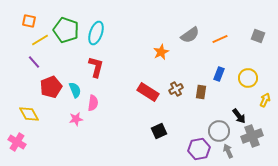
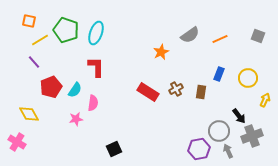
red L-shape: rotated 15 degrees counterclockwise
cyan semicircle: rotated 56 degrees clockwise
black square: moved 45 px left, 18 px down
